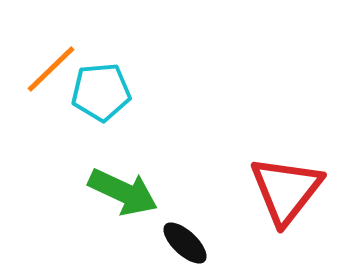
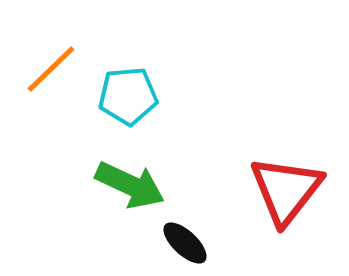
cyan pentagon: moved 27 px right, 4 px down
green arrow: moved 7 px right, 7 px up
